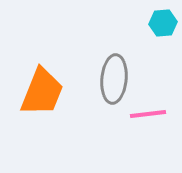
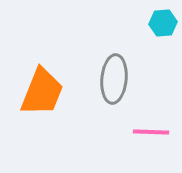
pink line: moved 3 px right, 18 px down; rotated 9 degrees clockwise
